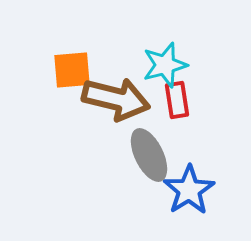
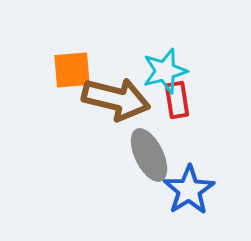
cyan star: moved 6 px down
